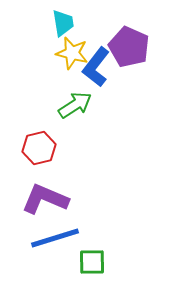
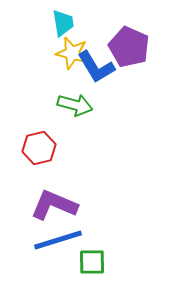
blue L-shape: rotated 69 degrees counterclockwise
green arrow: rotated 48 degrees clockwise
purple L-shape: moved 9 px right, 6 px down
blue line: moved 3 px right, 2 px down
